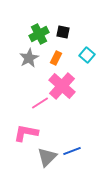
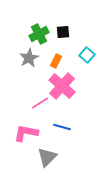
black square: rotated 16 degrees counterclockwise
orange rectangle: moved 3 px down
blue line: moved 10 px left, 24 px up; rotated 36 degrees clockwise
